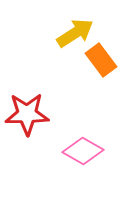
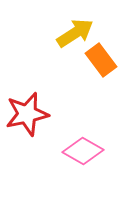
red star: rotated 12 degrees counterclockwise
